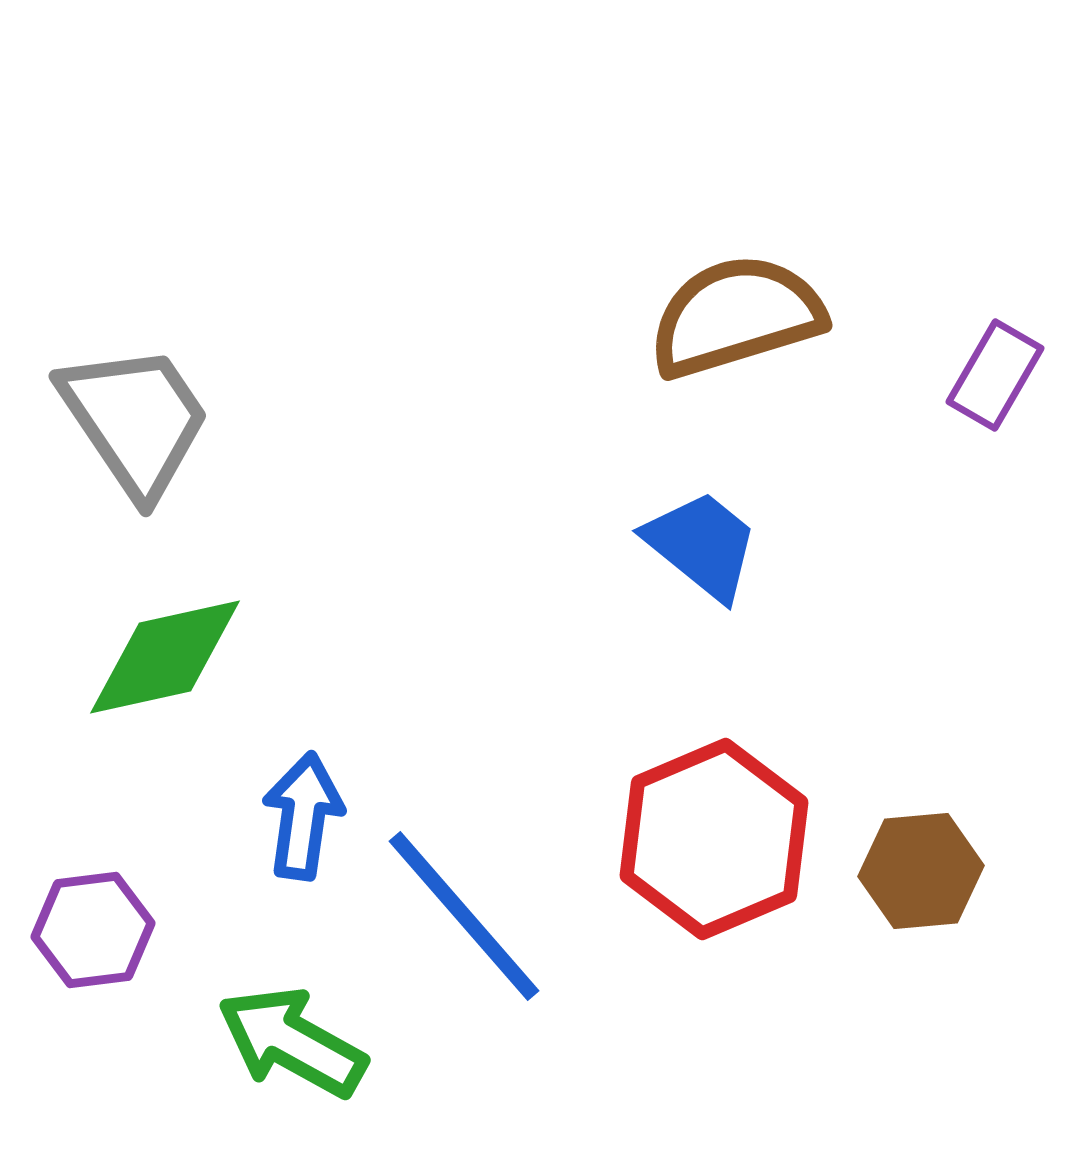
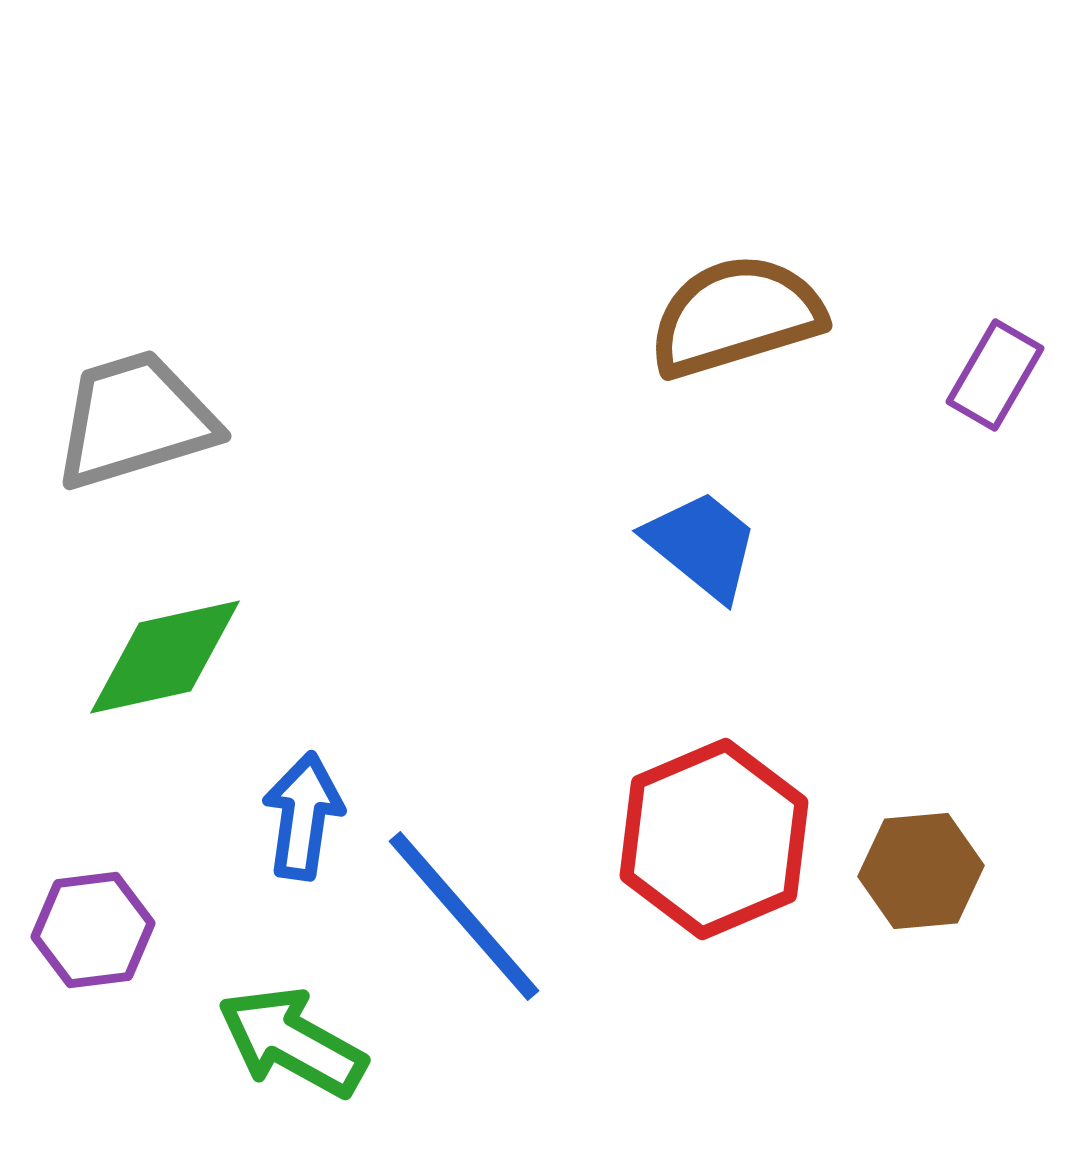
gray trapezoid: rotated 73 degrees counterclockwise
